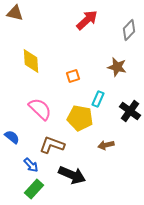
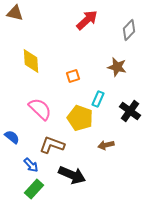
yellow pentagon: rotated 10 degrees clockwise
